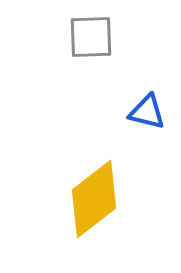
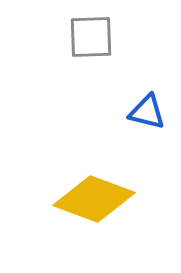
yellow diamond: rotated 58 degrees clockwise
